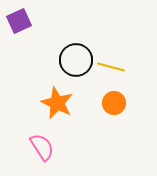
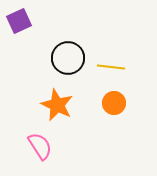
black circle: moved 8 px left, 2 px up
yellow line: rotated 8 degrees counterclockwise
orange star: moved 2 px down
pink semicircle: moved 2 px left, 1 px up
